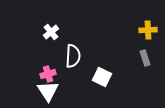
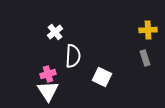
white cross: moved 4 px right
